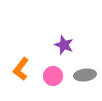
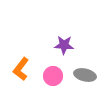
purple star: rotated 18 degrees counterclockwise
gray ellipse: rotated 20 degrees clockwise
